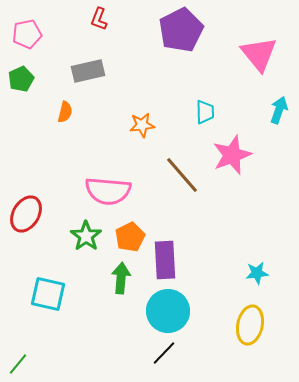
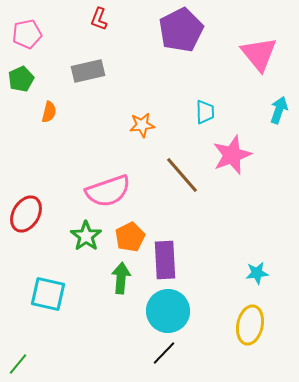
orange semicircle: moved 16 px left
pink semicircle: rotated 24 degrees counterclockwise
